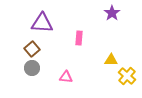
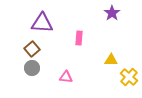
yellow cross: moved 2 px right, 1 px down
